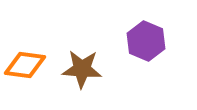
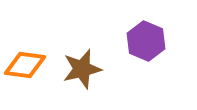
brown star: rotated 18 degrees counterclockwise
